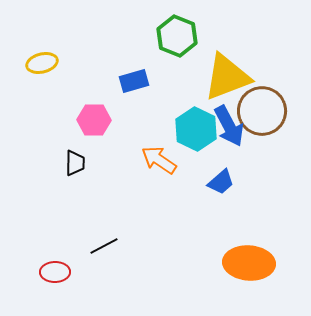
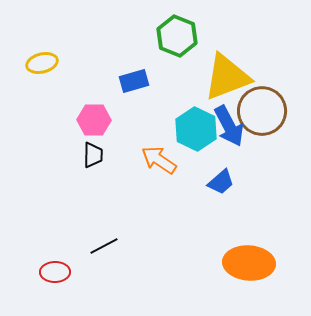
black trapezoid: moved 18 px right, 8 px up
